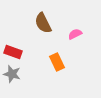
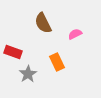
gray star: moved 16 px right; rotated 24 degrees clockwise
